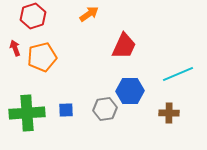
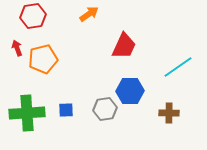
red hexagon: rotated 10 degrees clockwise
red arrow: moved 2 px right
orange pentagon: moved 1 px right, 2 px down
cyan line: moved 7 px up; rotated 12 degrees counterclockwise
